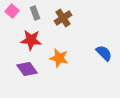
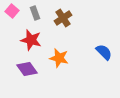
red star: rotated 10 degrees clockwise
blue semicircle: moved 1 px up
